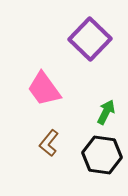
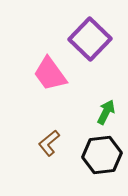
pink trapezoid: moved 6 px right, 15 px up
brown L-shape: rotated 12 degrees clockwise
black hexagon: rotated 15 degrees counterclockwise
